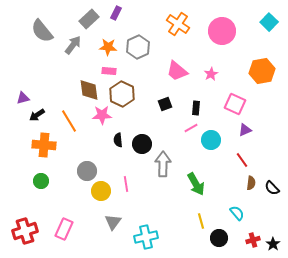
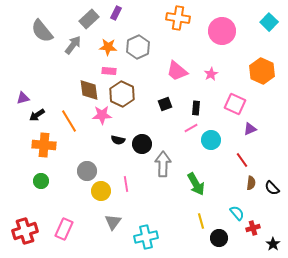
orange cross at (178, 24): moved 6 px up; rotated 25 degrees counterclockwise
orange hexagon at (262, 71): rotated 25 degrees counterclockwise
purple triangle at (245, 130): moved 5 px right, 1 px up
black semicircle at (118, 140): rotated 72 degrees counterclockwise
red cross at (253, 240): moved 12 px up
